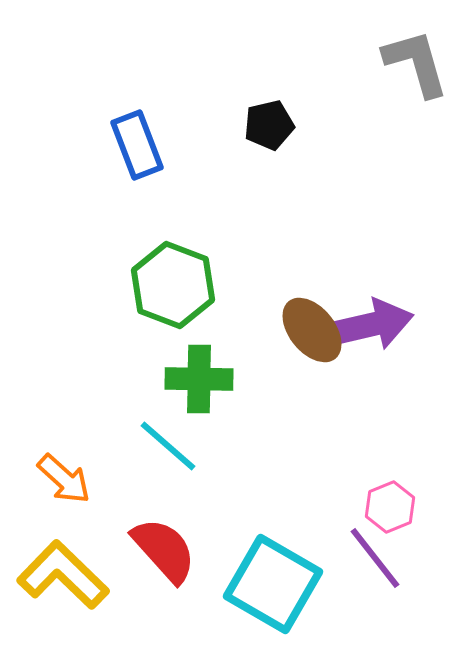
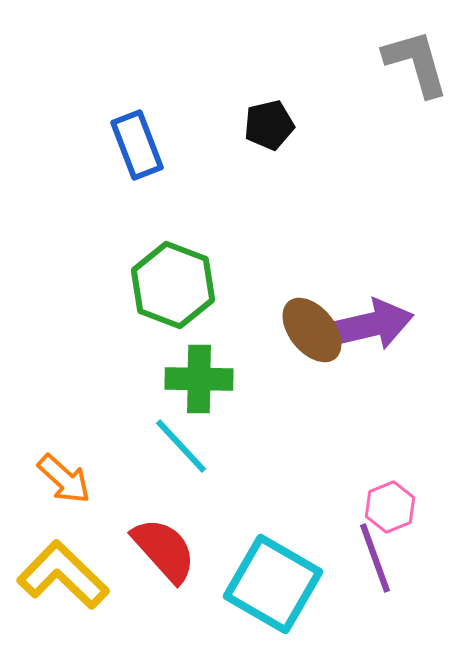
cyan line: moved 13 px right; rotated 6 degrees clockwise
purple line: rotated 18 degrees clockwise
